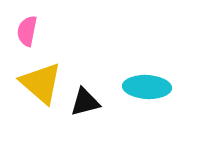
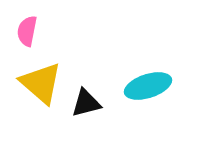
cyan ellipse: moved 1 px right, 1 px up; rotated 21 degrees counterclockwise
black triangle: moved 1 px right, 1 px down
